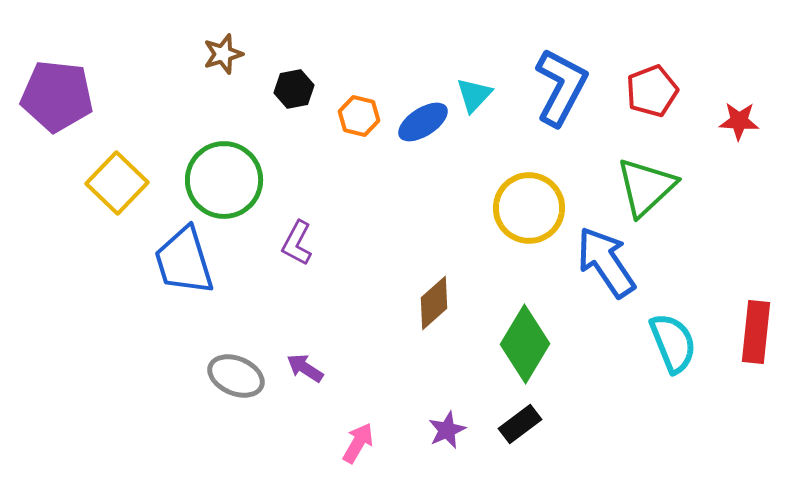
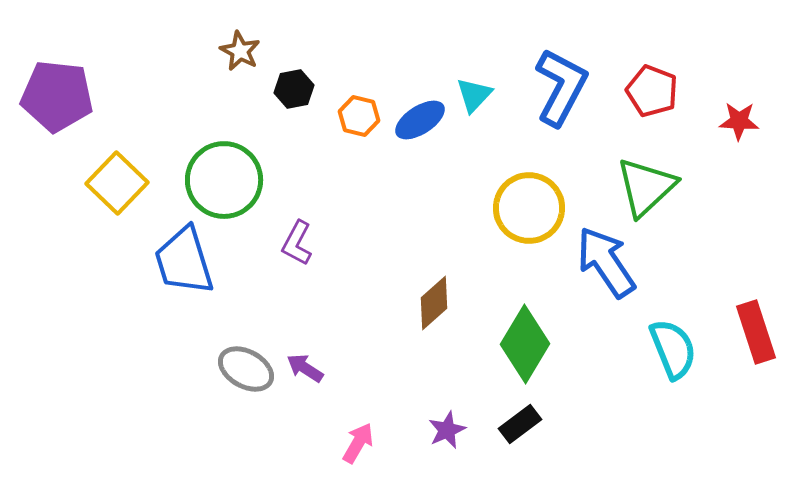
brown star: moved 17 px right, 3 px up; rotated 27 degrees counterclockwise
red pentagon: rotated 30 degrees counterclockwise
blue ellipse: moved 3 px left, 2 px up
red rectangle: rotated 24 degrees counterclockwise
cyan semicircle: moved 6 px down
gray ellipse: moved 10 px right, 7 px up; rotated 6 degrees clockwise
